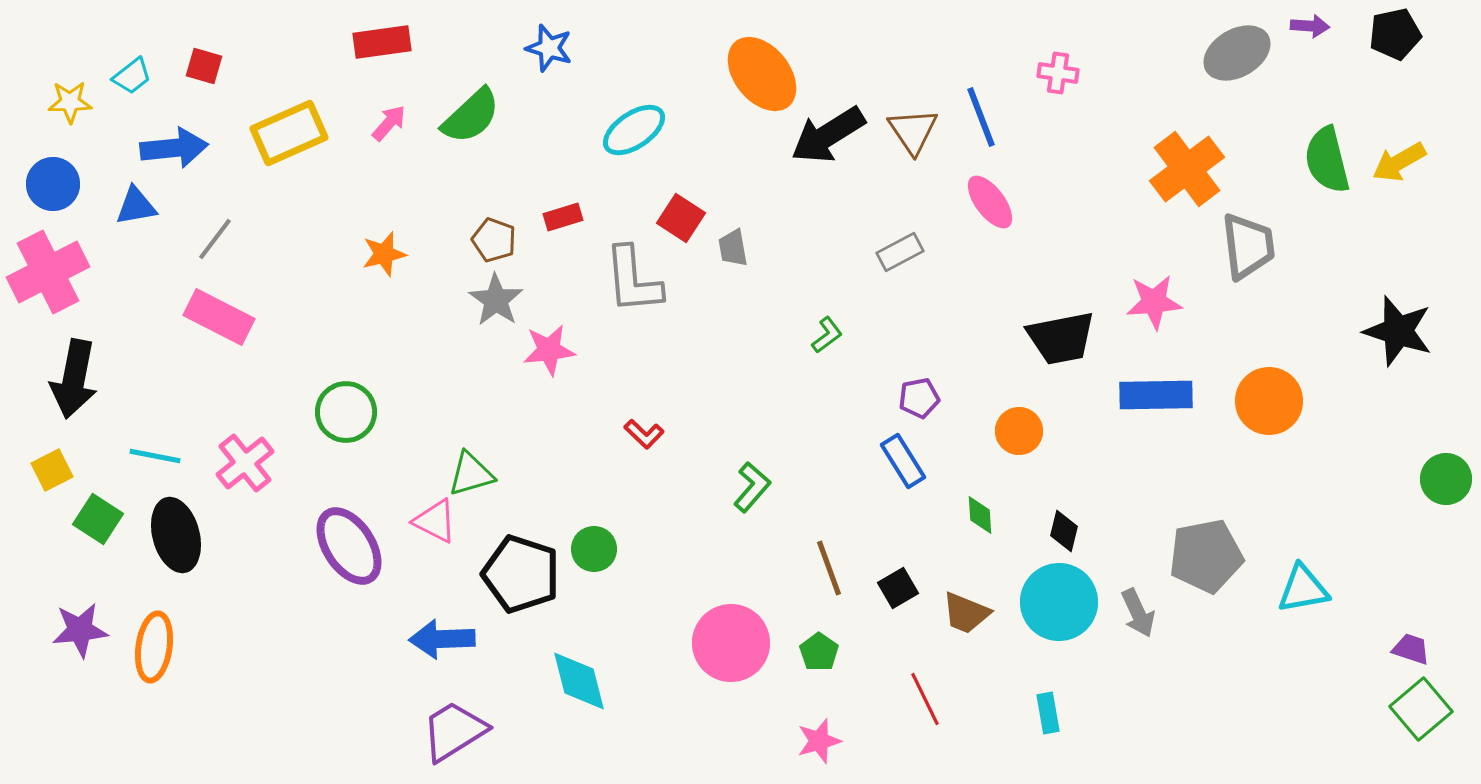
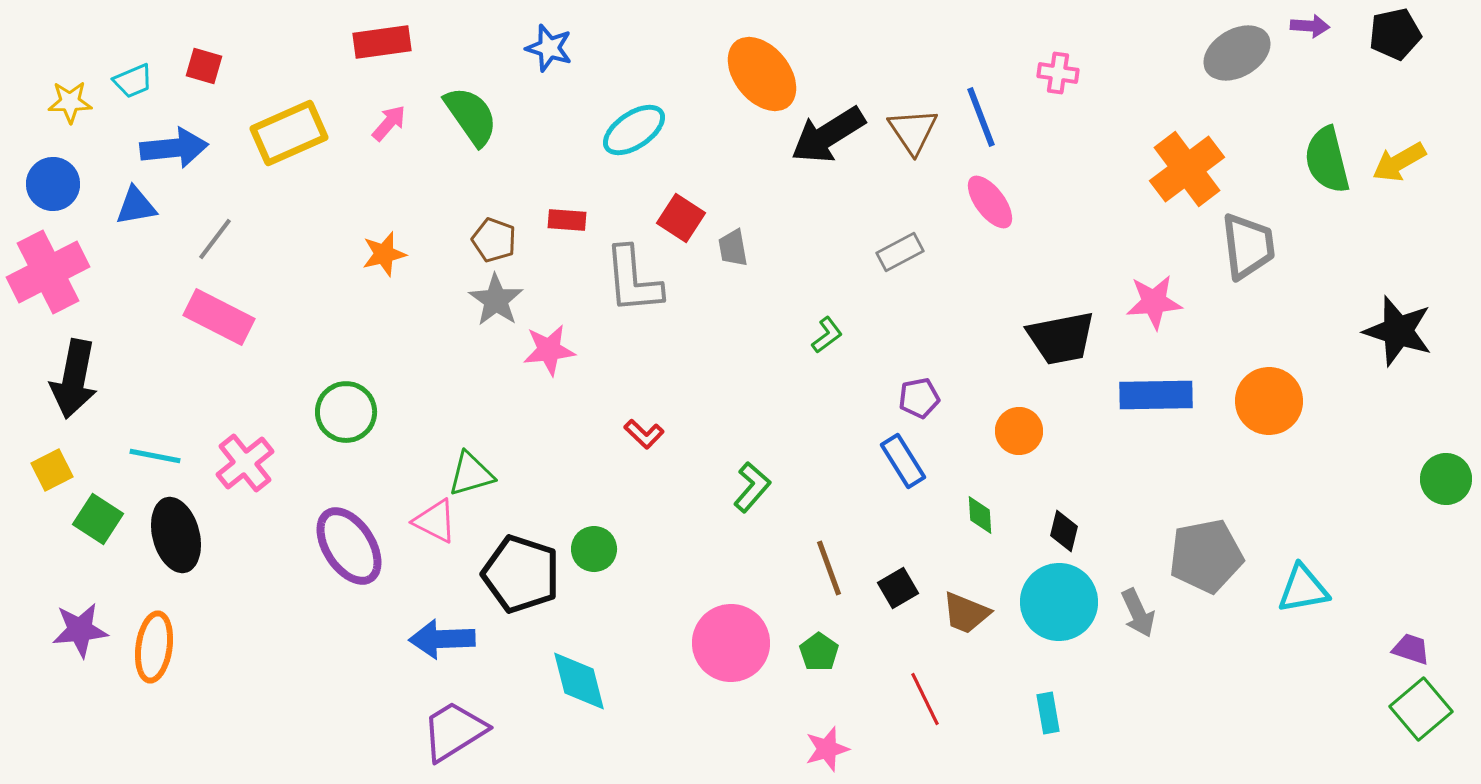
cyan trapezoid at (132, 76): moved 1 px right, 5 px down; rotated 15 degrees clockwise
green semicircle at (471, 116): rotated 82 degrees counterclockwise
red rectangle at (563, 217): moved 4 px right, 3 px down; rotated 21 degrees clockwise
pink star at (819, 741): moved 8 px right, 8 px down
